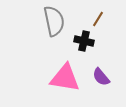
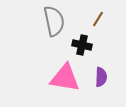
black cross: moved 2 px left, 4 px down
purple semicircle: rotated 138 degrees counterclockwise
